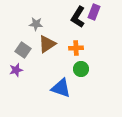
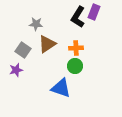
green circle: moved 6 px left, 3 px up
